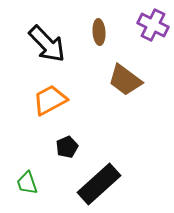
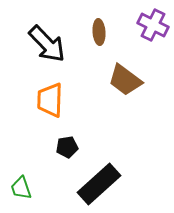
orange trapezoid: rotated 60 degrees counterclockwise
black pentagon: rotated 15 degrees clockwise
green trapezoid: moved 6 px left, 5 px down
